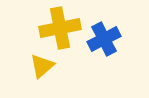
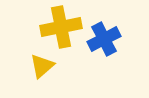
yellow cross: moved 1 px right, 1 px up
